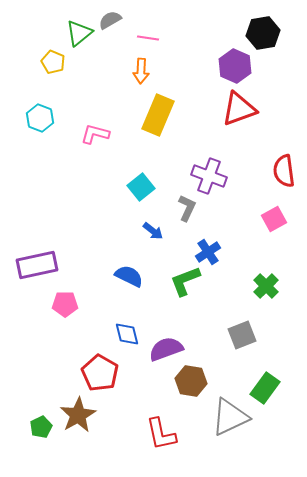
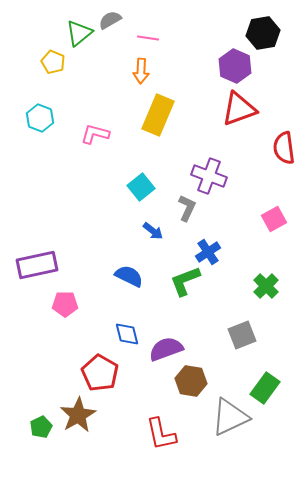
red semicircle: moved 23 px up
